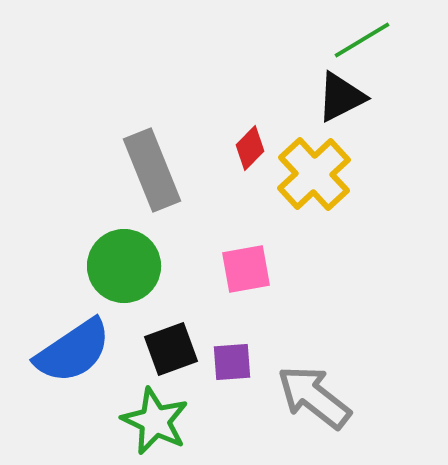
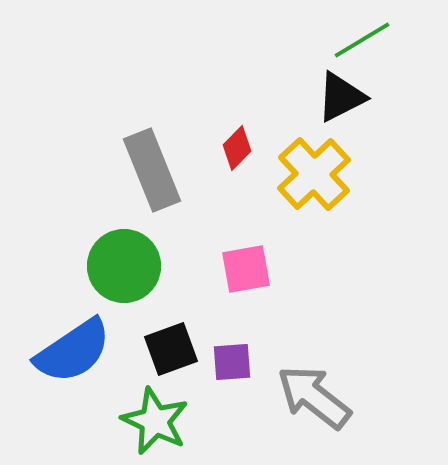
red diamond: moved 13 px left
